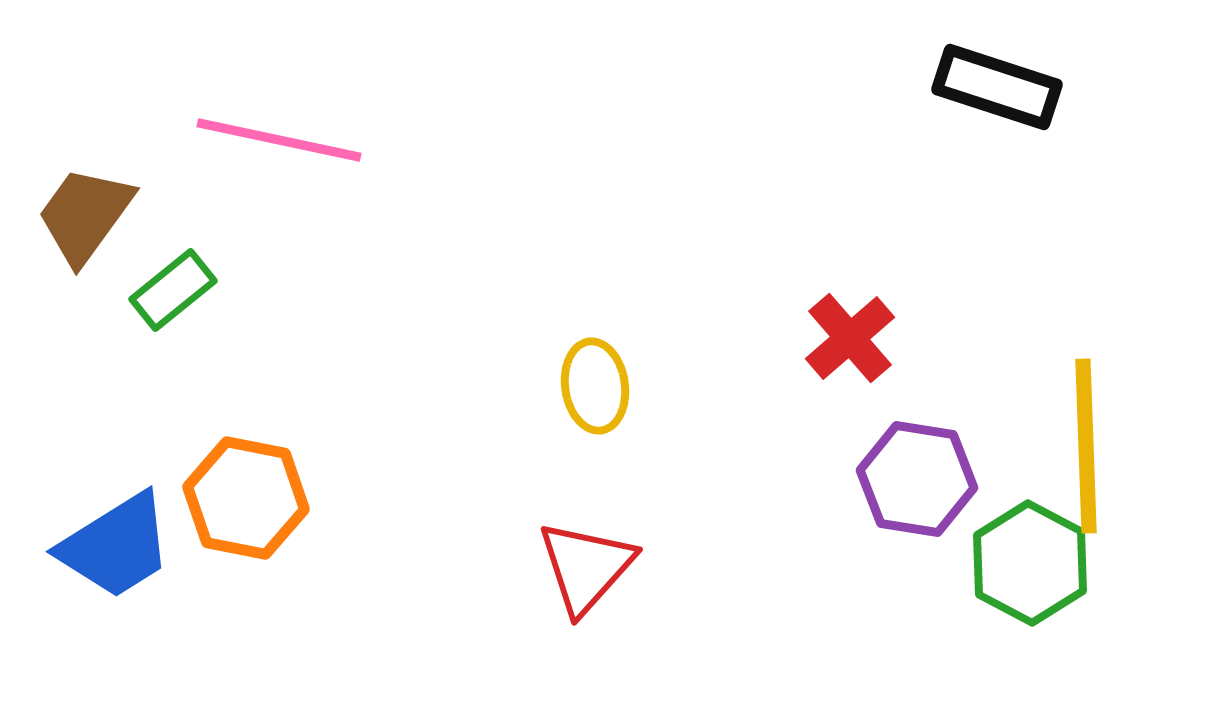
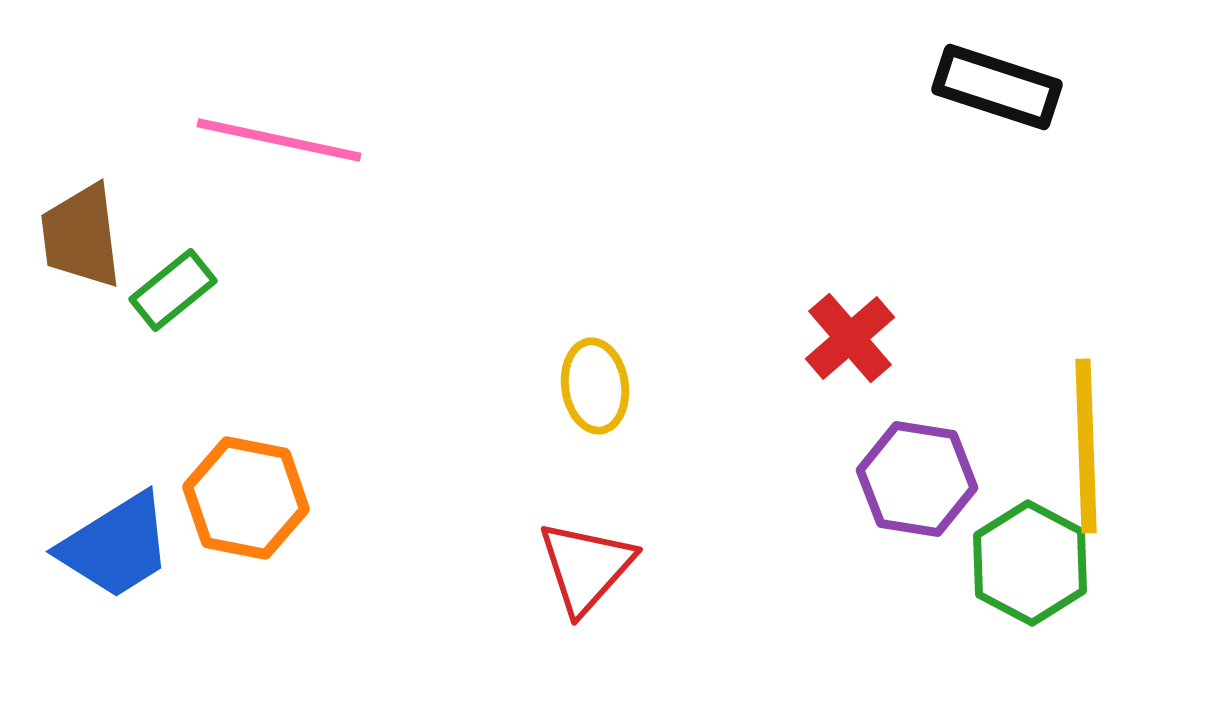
brown trapezoid: moved 4 px left, 21 px down; rotated 43 degrees counterclockwise
